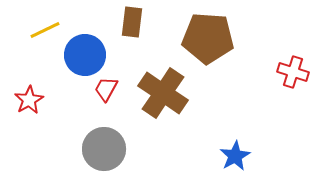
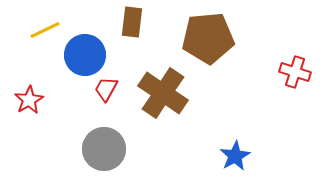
brown pentagon: rotated 9 degrees counterclockwise
red cross: moved 2 px right
